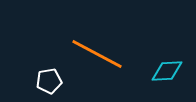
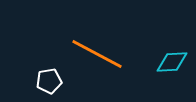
cyan diamond: moved 5 px right, 9 px up
